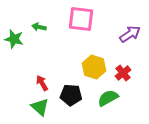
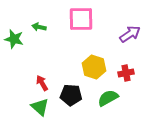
pink square: rotated 8 degrees counterclockwise
red cross: moved 3 px right; rotated 28 degrees clockwise
